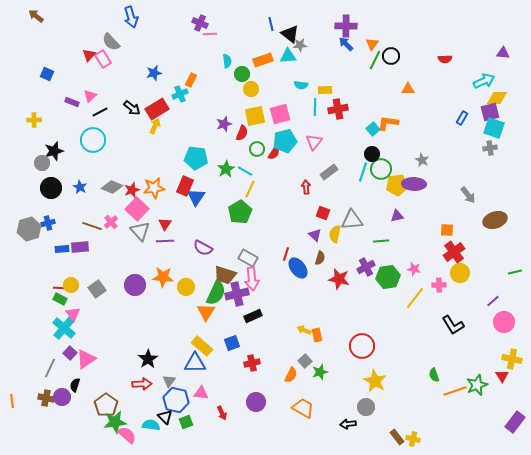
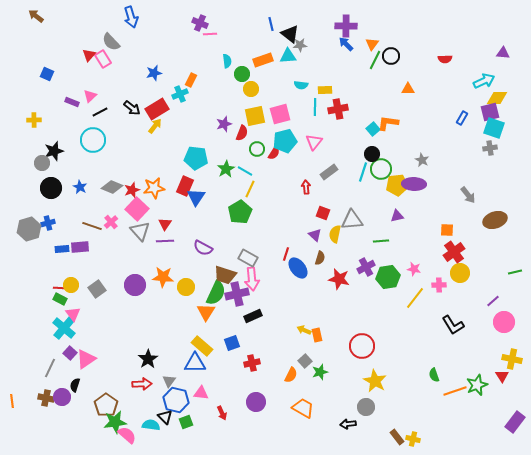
yellow arrow at (155, 126): rotated 14 degrees clockwise
